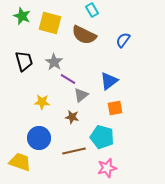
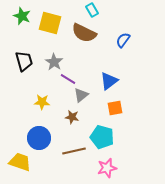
brown semicircle: moved 2 px up
